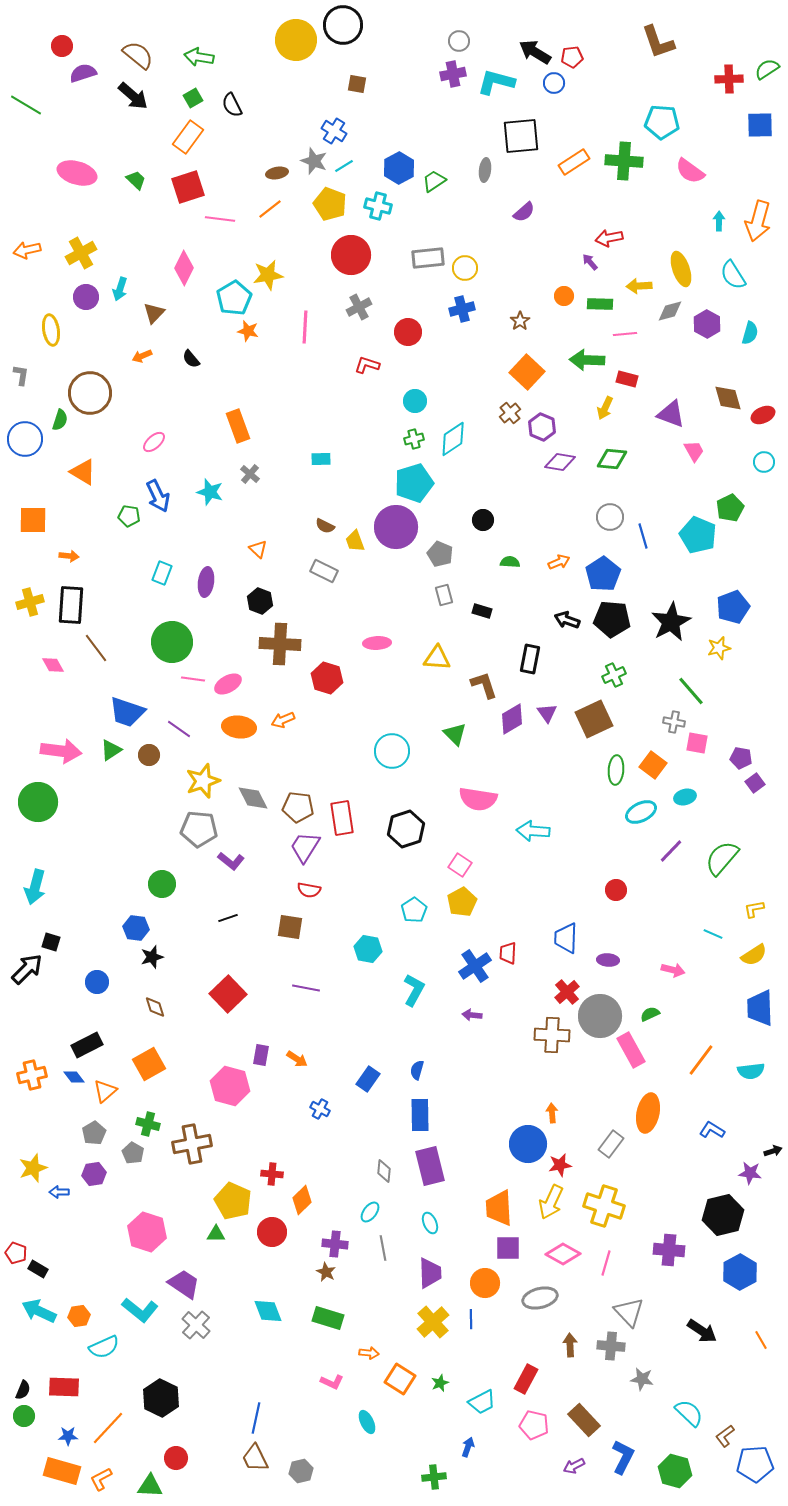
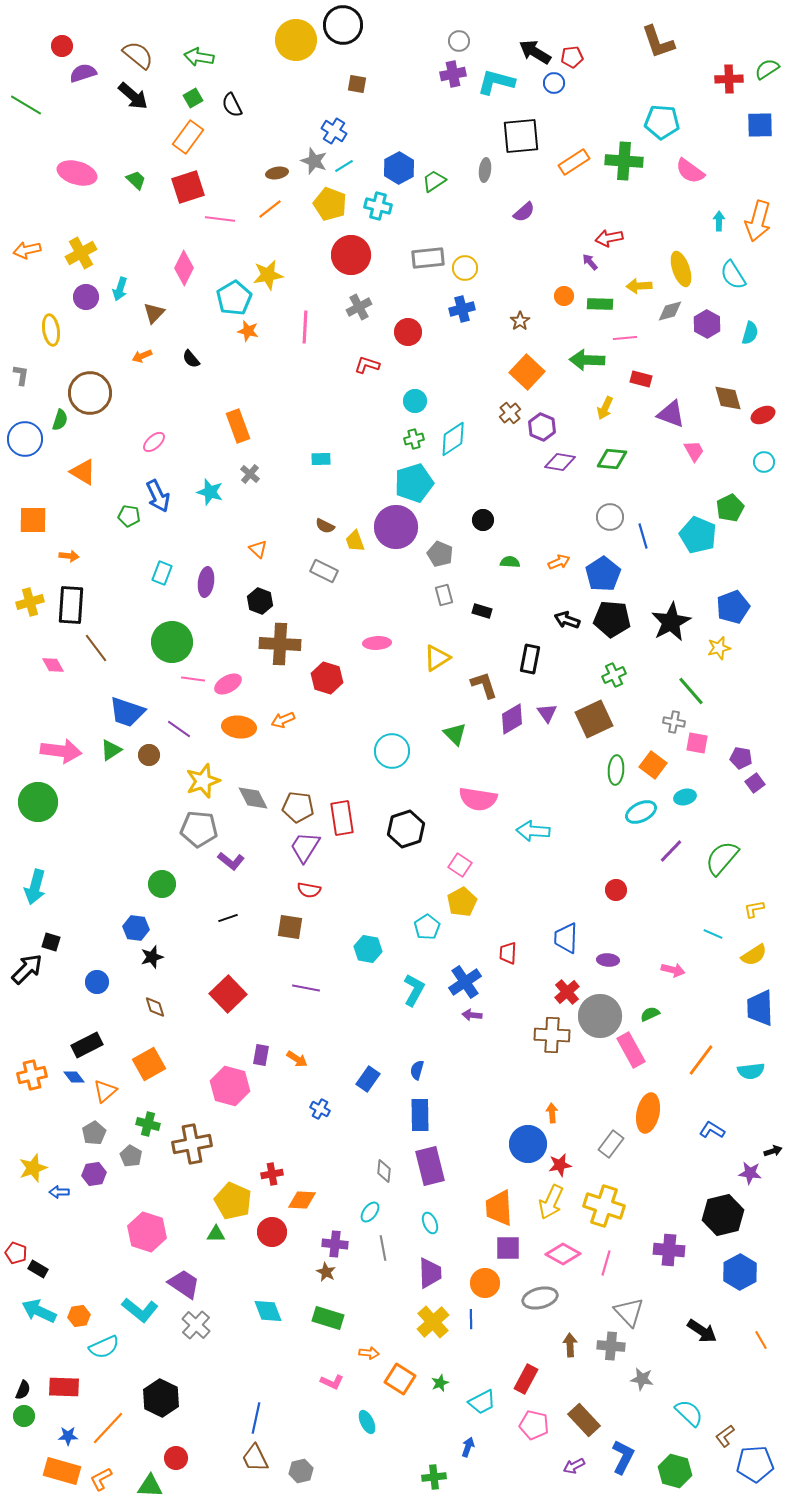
pink line at (625, 334): moved 4 px down
red rectangle at (627, 379): moved 14 px right
yellow triangle at (437, 658): rotated 36 degrees counterclockwise
cyan pentagon at (414, 910): moved 13 px right, 17 px down
blue cross at (475, 966): moved 10 px left, 16 px down
gray pentagon at (133, 1153): moved 2 px left, 3 px down
red cross at (272, 1174): rotated 15 degrees counterclockwise
orange diamond at (302, 1200): rotated 48 degrees clockwise
